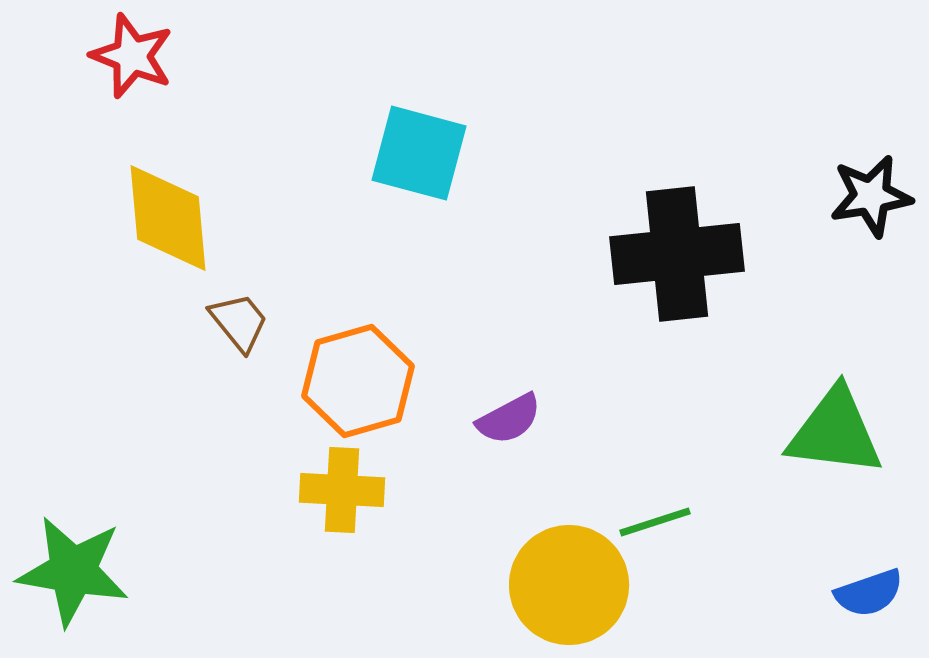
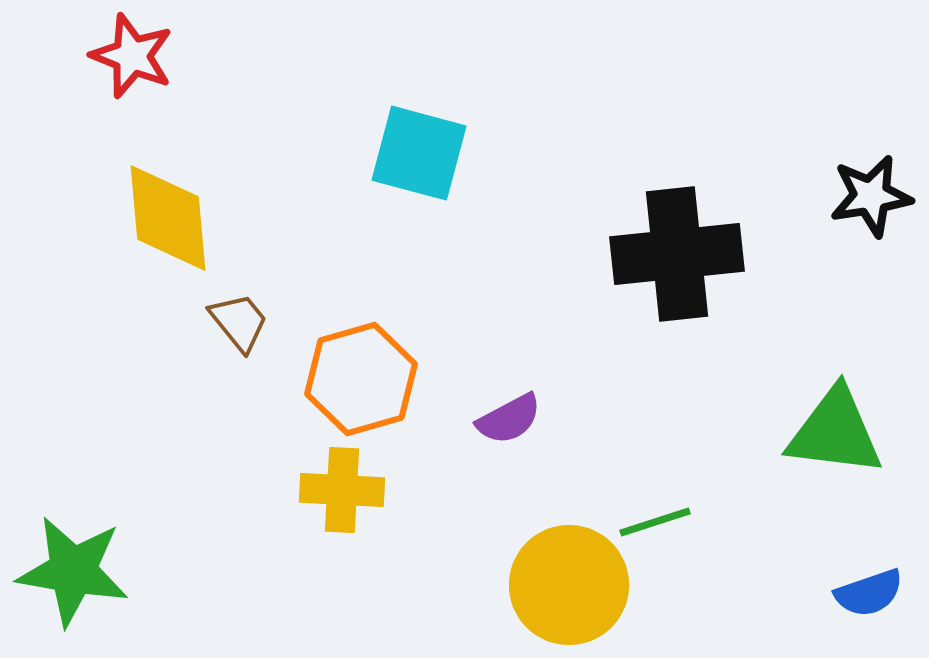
orange hexagon: moved 3 px right, 2 px up
